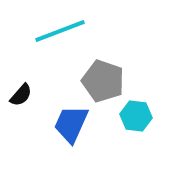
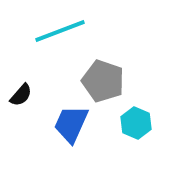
cyan hexagon: moved 7 px down; rotated 16 degrees clockwise
